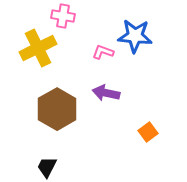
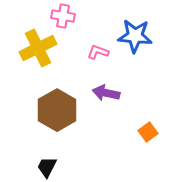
pink L-shape: moved 5 px left
brown hexagon: moved 1 px down
